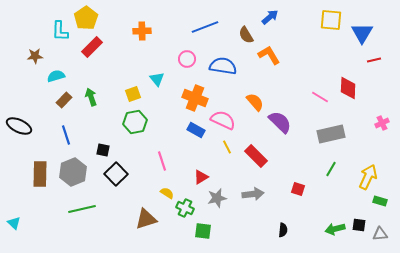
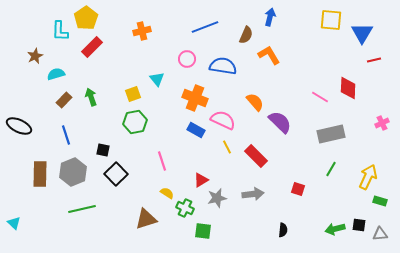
blue arrow at (270, 17): rotated 36 degrees counterclockwise
orange cross at (142, 31): rotated 12 degrees counterclockwise
brown semicircle at (246, 35): rotated 126 degrees counterclockwise
brown star at (35, 56): rotated 21 degrees counterclockwise
cyan semicircle at (56, 76): moved 2 px up
red triangle at (201, 177): moved 3 px down
